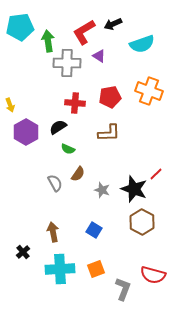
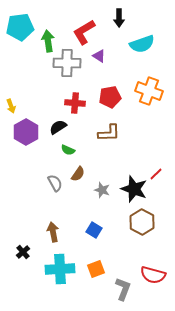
black arrow: moved 6 px right, 6 px up; rotated 66 degrees counterclockwise
yellow arrow: moved 1 px right, 1 px down
green semicircle: moved 1 px down
